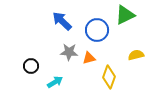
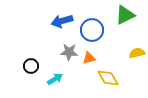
blue arrow: rotated 60 degrees counterclockwise
blue circle: moved 5 px left
yellow semicircle: moved 1 px right, 2 px up
yellow diamond: moved 1 px left, 1 px down; rotated 50 degrees counterclockwise
cyan arrow: moved 3 px up
